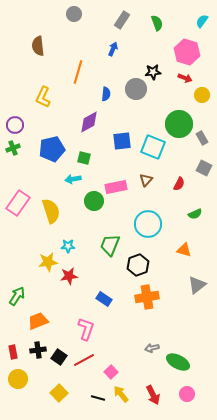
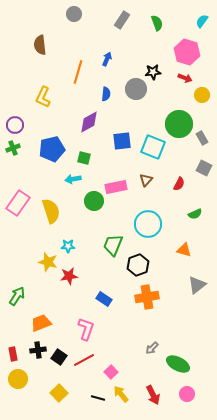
brown semicircle at (38, 46): moved 2 px right, 1 px up
blue arrow at (113, 49): moved 6 px left, 10 px down
green trapezoid at (110, 245): moved 3 px right
yellow star at (48, 262): rotated 24 degrees clockwise
orange trapezoid at (38, 321): moved 3 px right, 2 px down
gray arrow at (152, 348): rotated 32 degrees counterclockwise
red rectangle at (13, 352): moved 2 px down
green ellipse at (178, 362): moved 2 px down
